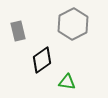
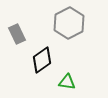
gray hexagon: moved 4 px left, 1 px up
gray rectangle: moved 1 px left, 3 px down; rotated 12 degrees counterclockwise
